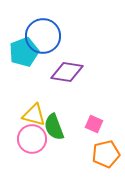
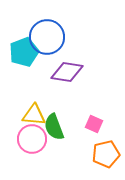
blue circle: moved 4 px right, 1 px down
yellow triangle: rotated 10 degrees counterclockwise
